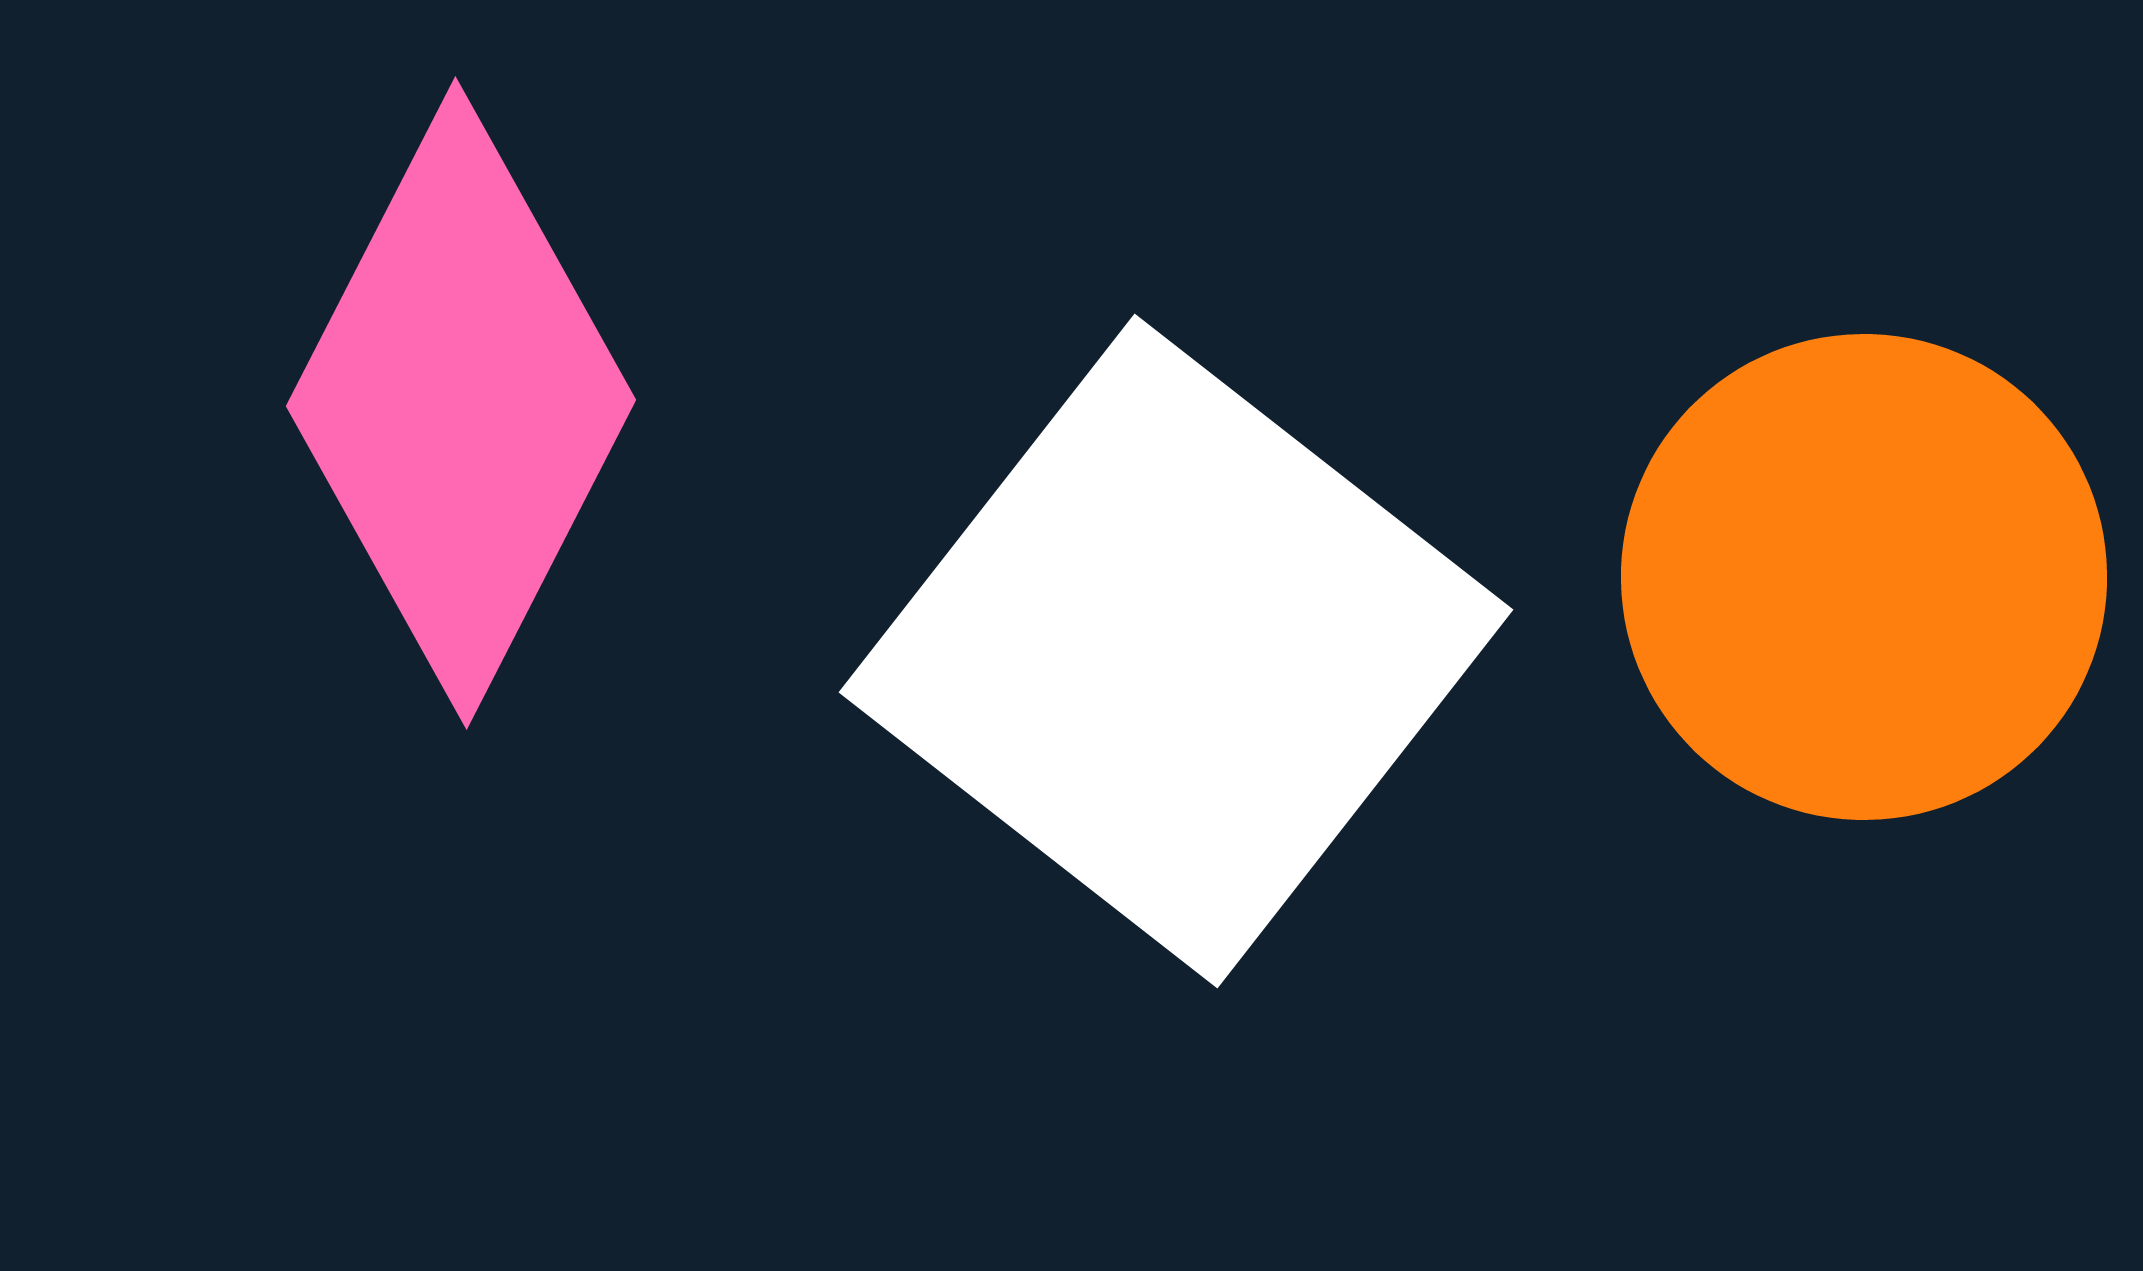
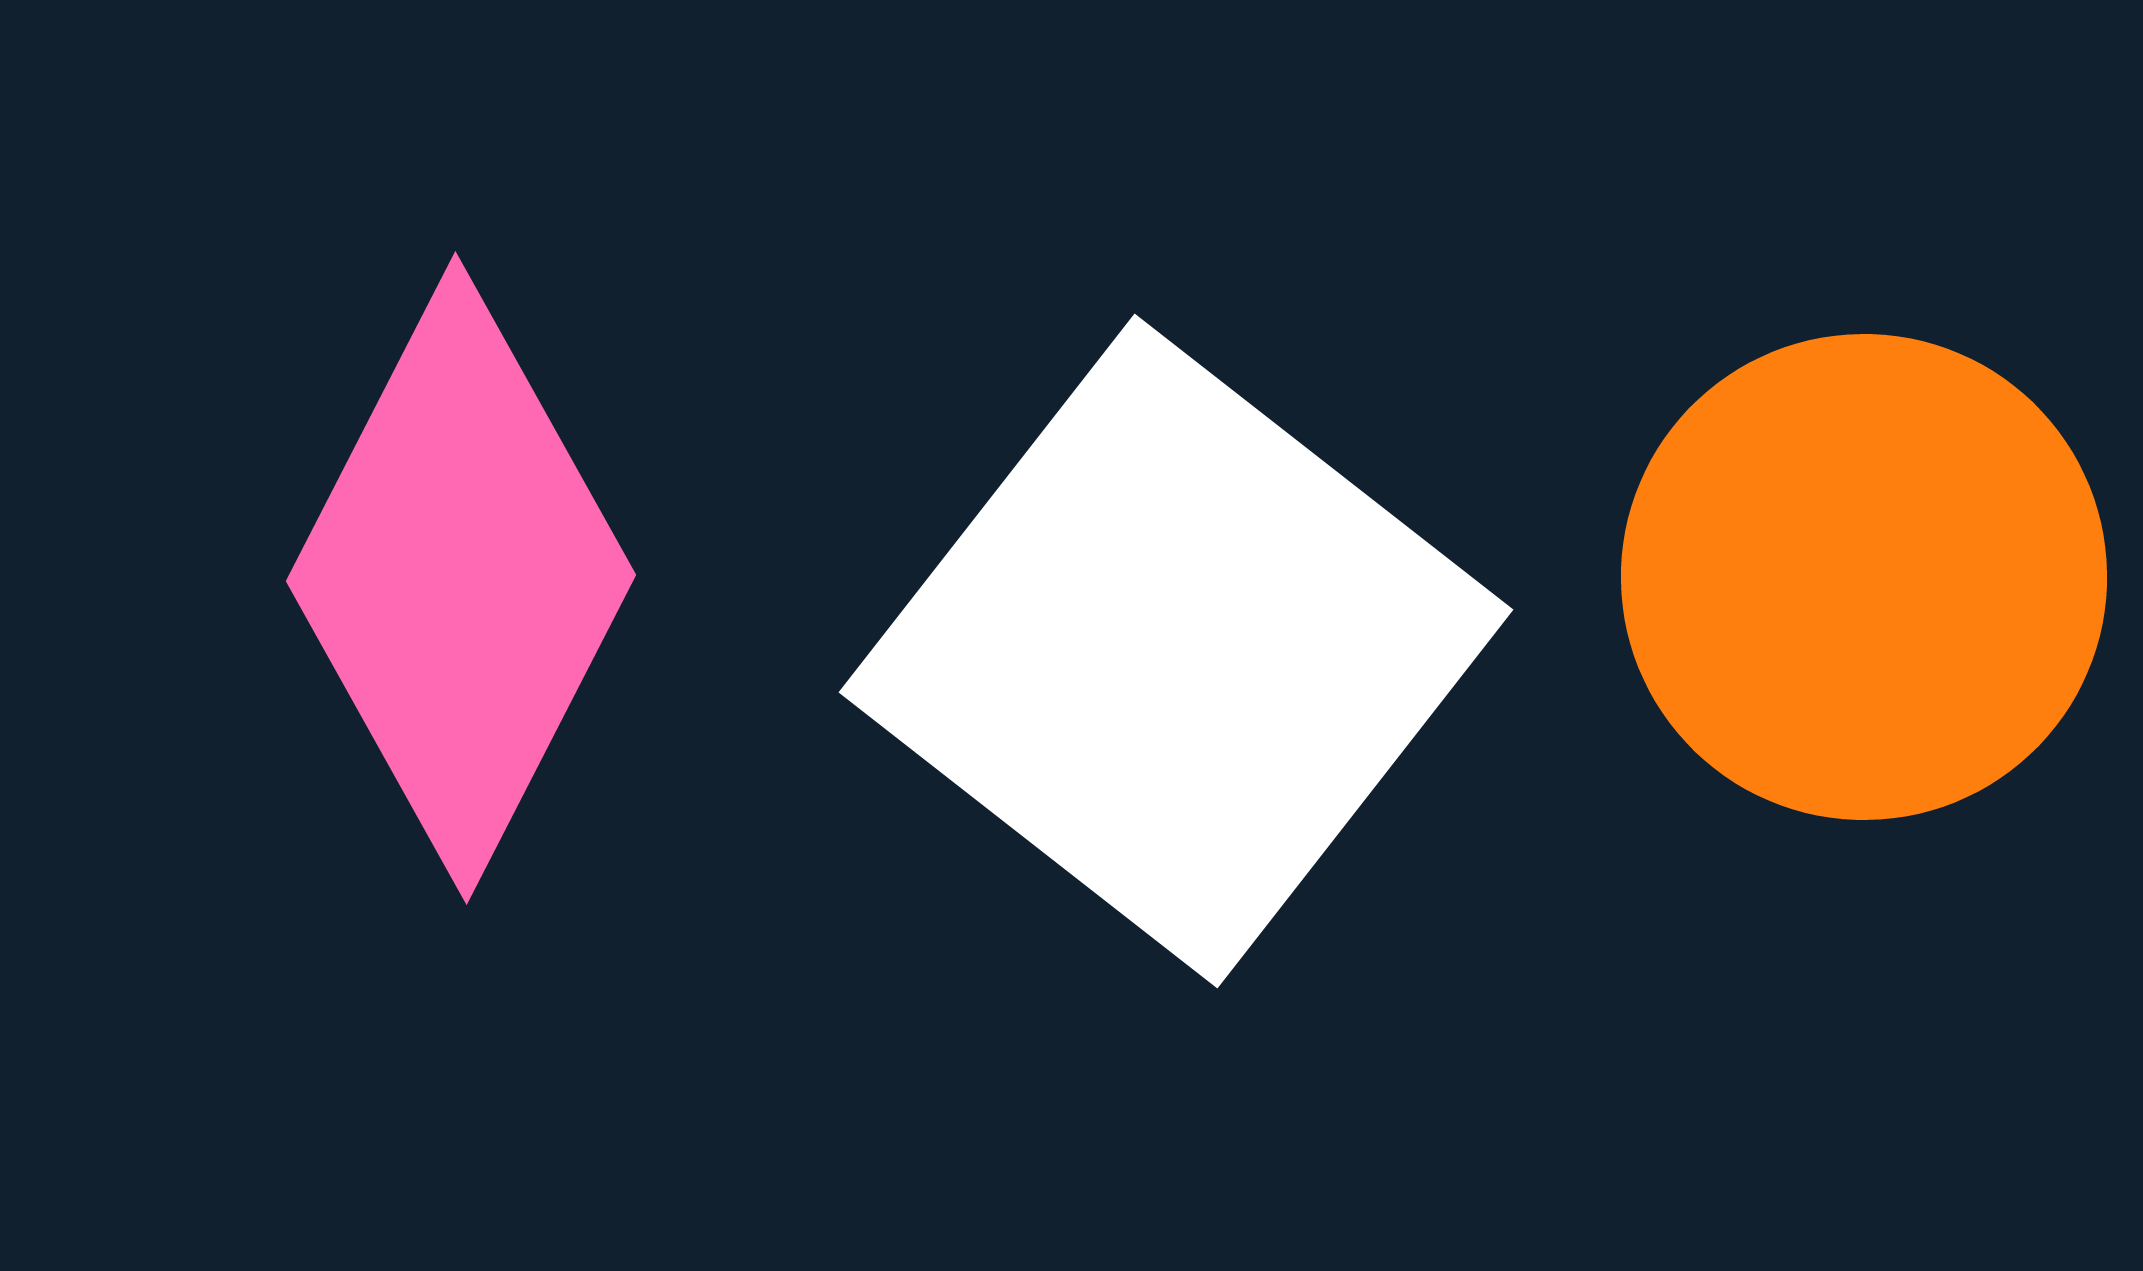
pink diamond: moved 175 px down
